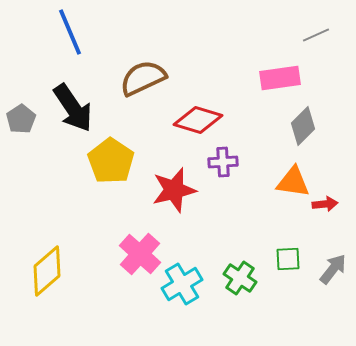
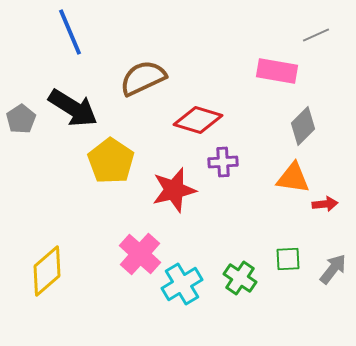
pink rectangle: moved 3 px left, 7 px up; rotated 18 degrees clockwise
black arrow: rotated 24 degrees counterclockwise
orange triangle: moved 4 px up
